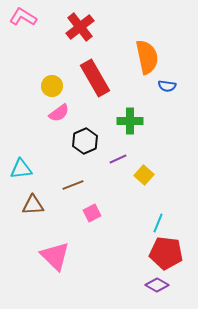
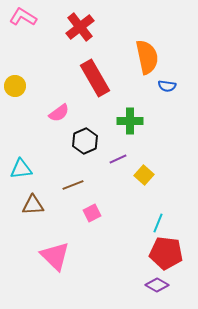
yellow circle: moved 37 px left
